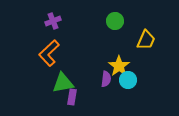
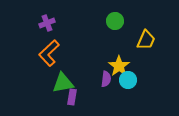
purple cross: moved 6 px left, 2 px down
